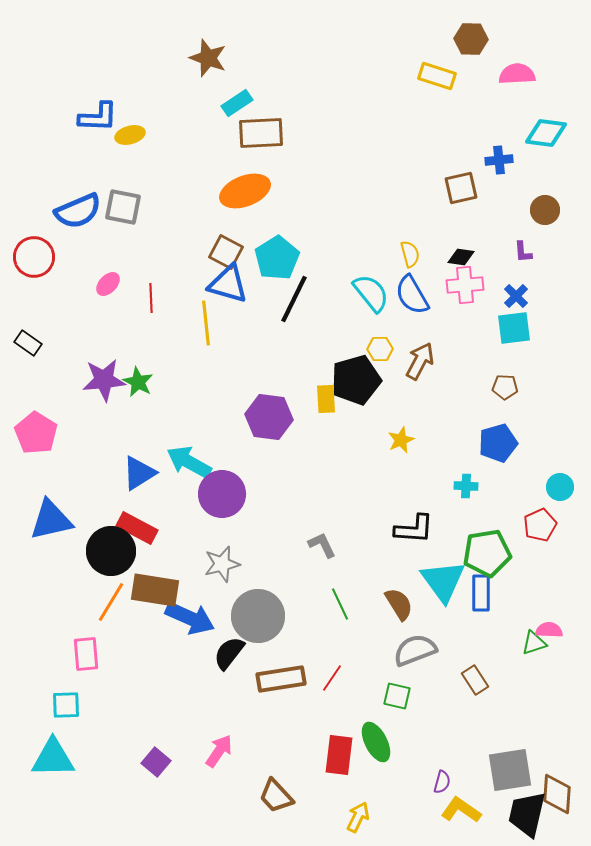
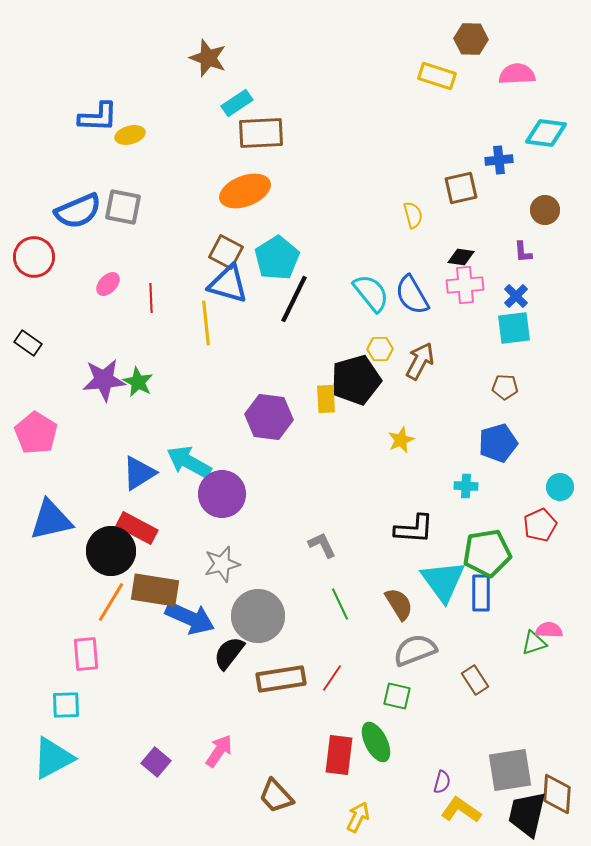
yellow semicircle at (410, 254): moved 3 px right, 39 px up
cyan triangle at (53, 758): rotated 27 degrees counterclockwise
